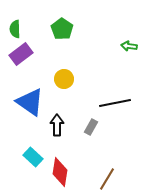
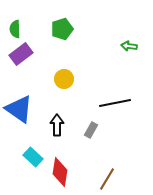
green pentagon: rotated 20 degrees clockwise
blue triangle: moved 11 px left, 7 px down
gray rectangle: moved 3 px down
